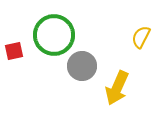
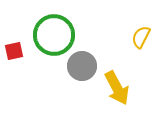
yellow arrow: rotated 52 degrees counterclockwise
